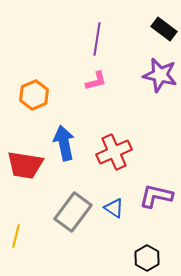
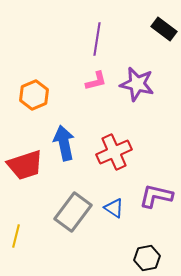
purple star: moved 23 px left, 9 px down
red trapezoid: rotated 27 degrees counterclockwise
black hexagon: rotated 20 degrees clockwise
